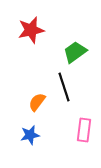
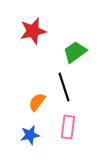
red star: moved 2 px right, 1 px down
pink rectangle: moved 16 px left, 3 px up
